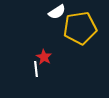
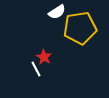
white line: rotated 21 degrees counterclockwise
